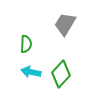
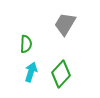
cyan arrow: rotated 96 degrees clockwise
